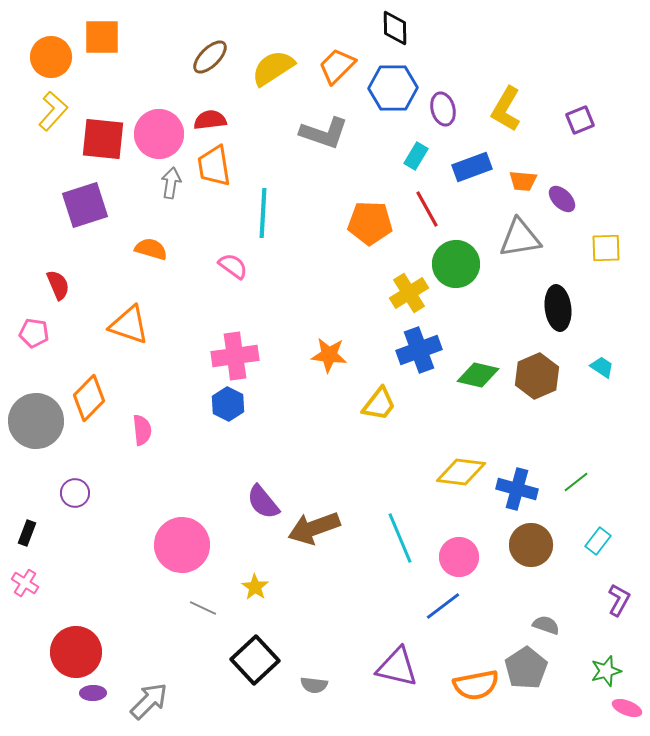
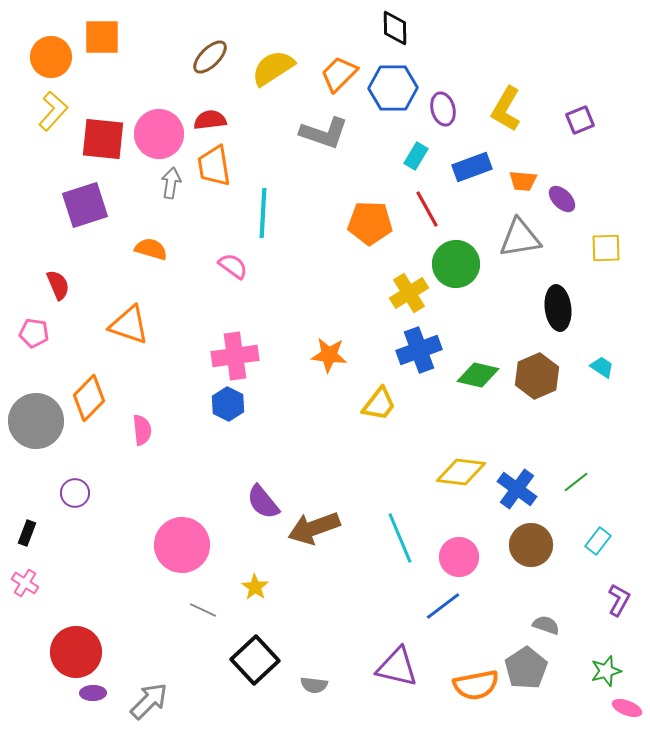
orange trapezoid at (337, 66): moved 2 px right, 8 px down
blue cross at (517, 489): rotated 21 degrees clockwise
gray line at (203, 608): moved 2 px down
